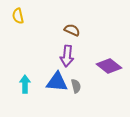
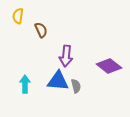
yellow semicircle: rotated 21 degrees clockwise
brown semicircle: moved 31 px left; rotated 42 degrees clockwise
purple arrow: moved 1 px left
blue triangle: moved 1 px right, 1 px up
